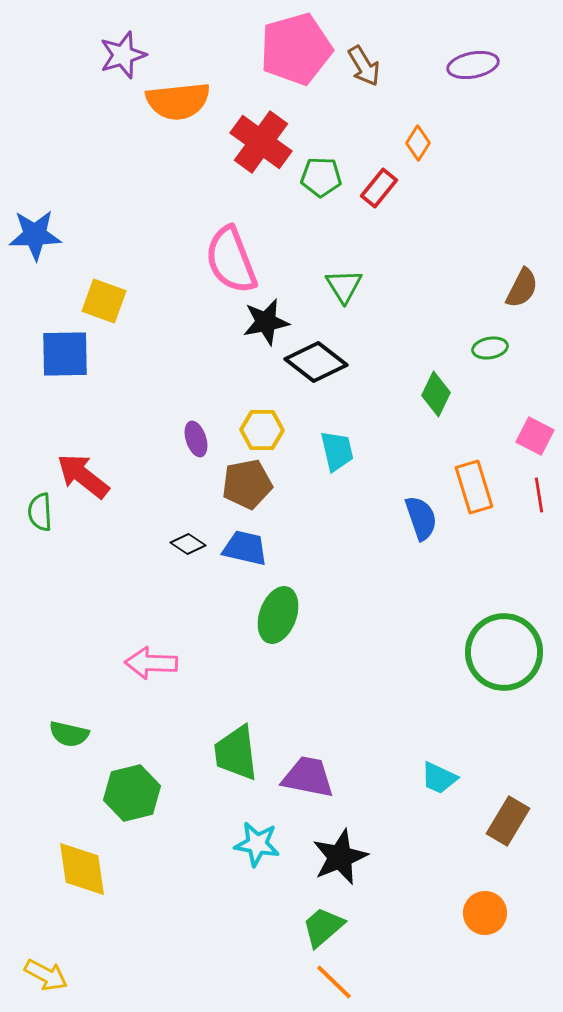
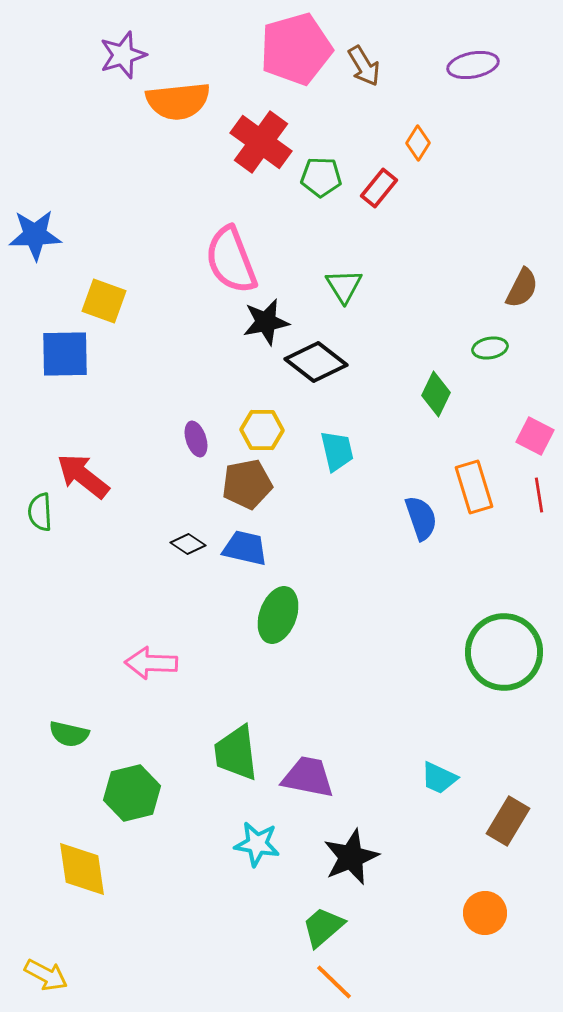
black star at (340, 857): moved 11 px right
